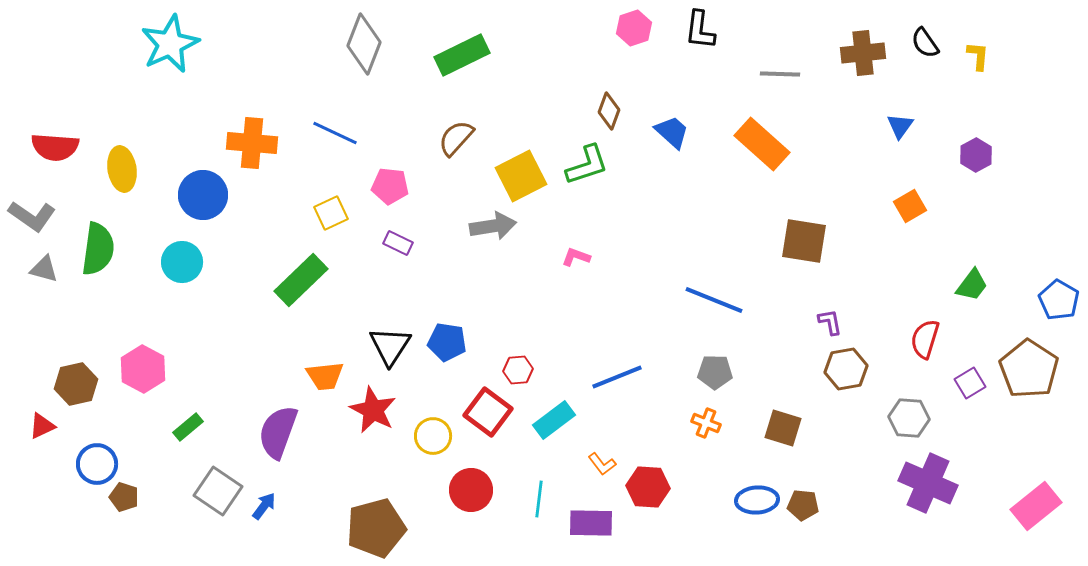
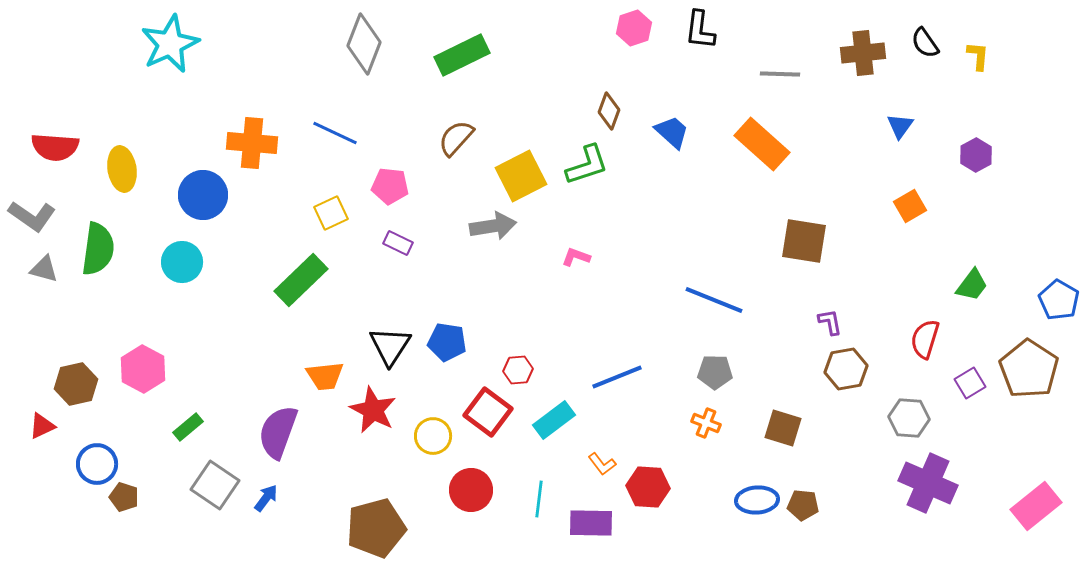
gray square at (218, 491): moved 3 px left, 6 px up
blue arrow at (264, 506): moved 2 px right, 8 px up
